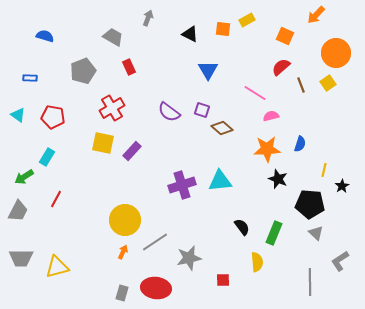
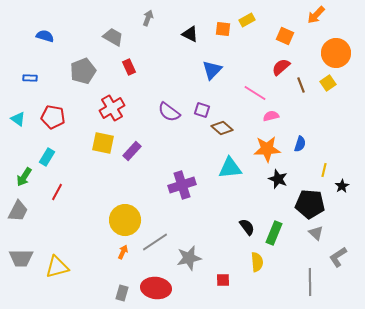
blue triangle at (208, 70): moved 4 px right; rotated 15 degrees clockwise
cyan triangle at (18, 115): moved 4 px down
green arrow at (24, 177): rotated 24 degrees counterclockwise
cyan triangle at (220, 181): moved 10 px right, 13 px up
red line at (56, 199): moved 1 px right, 7 px up
black semicircle at (242, 227): moved 5 px right
gray L-shape at (340, 261): moved 2 px left, 4 px up
